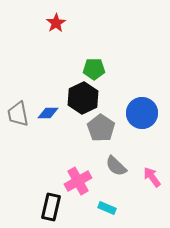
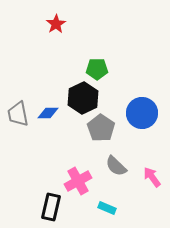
red star: moved 1 px down
green pentagon: moved 3 px right
